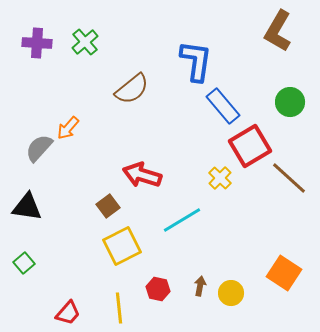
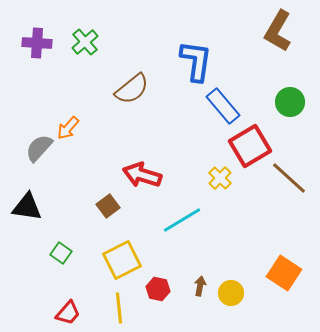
yellow square: moved 14 px down
green square: moved 37 px right, 10 px up; rotated 15 degrees counterclockwise
